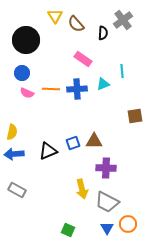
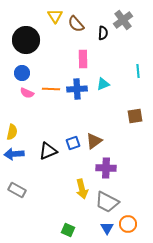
pink rectangle: rotated 54 degrees clockwise
cyan line: moved 16 px right
brown triangle: rotated 36 degrees counterclockwise
